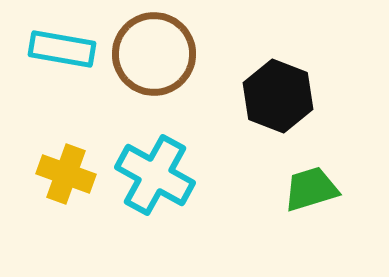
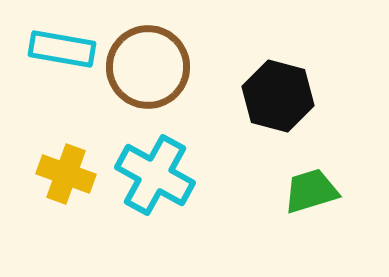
brown circle: moved 6 px left, 13 px down
black hexagon: rotated 6 degrees counterclockwise
green trapezoid: moved 2 px down
